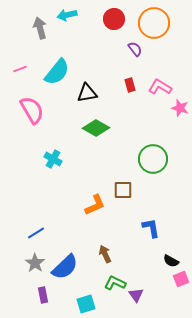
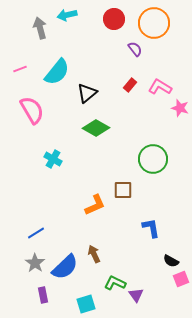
red rectangle: rotated 56 degrees clockwise
black triangle: rotated 30 degrees counterclockwise
brown arrow: moved 11 px left
